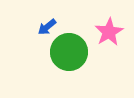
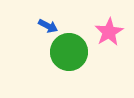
blue arrow: moved 1 px right, 1 px up; rotated 114 degrees counterclockwise
